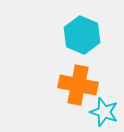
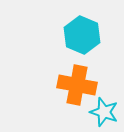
orange cross: moved 1 px left
